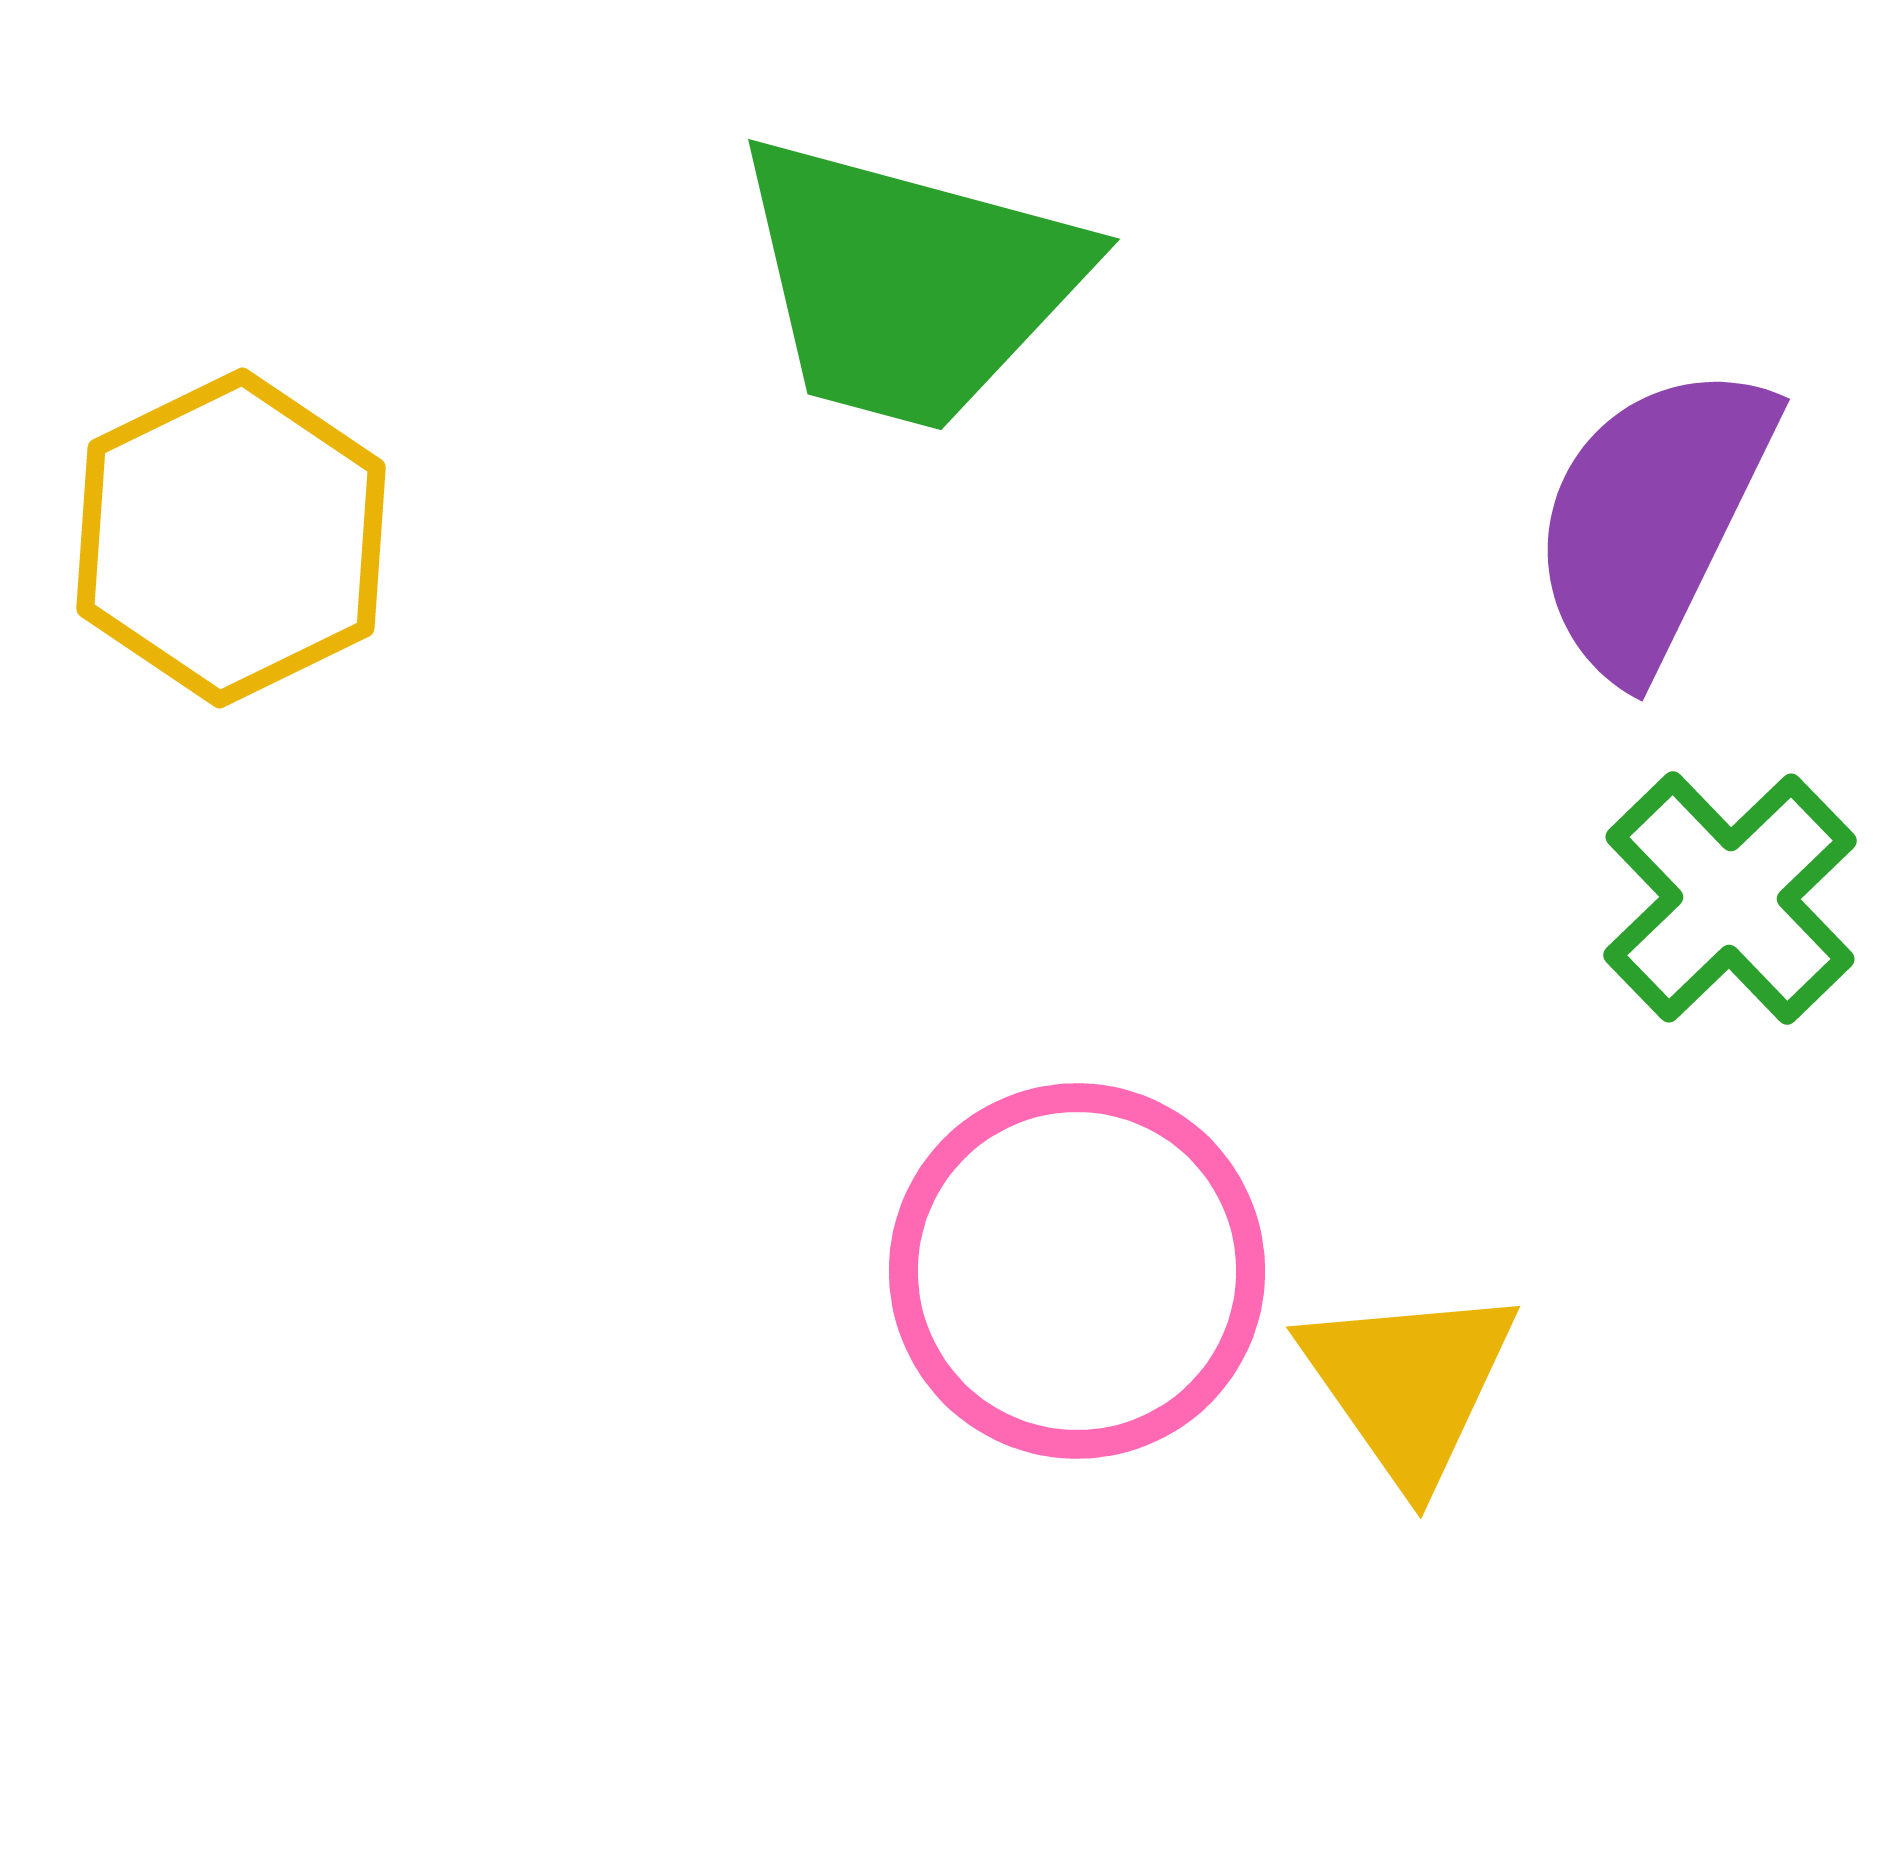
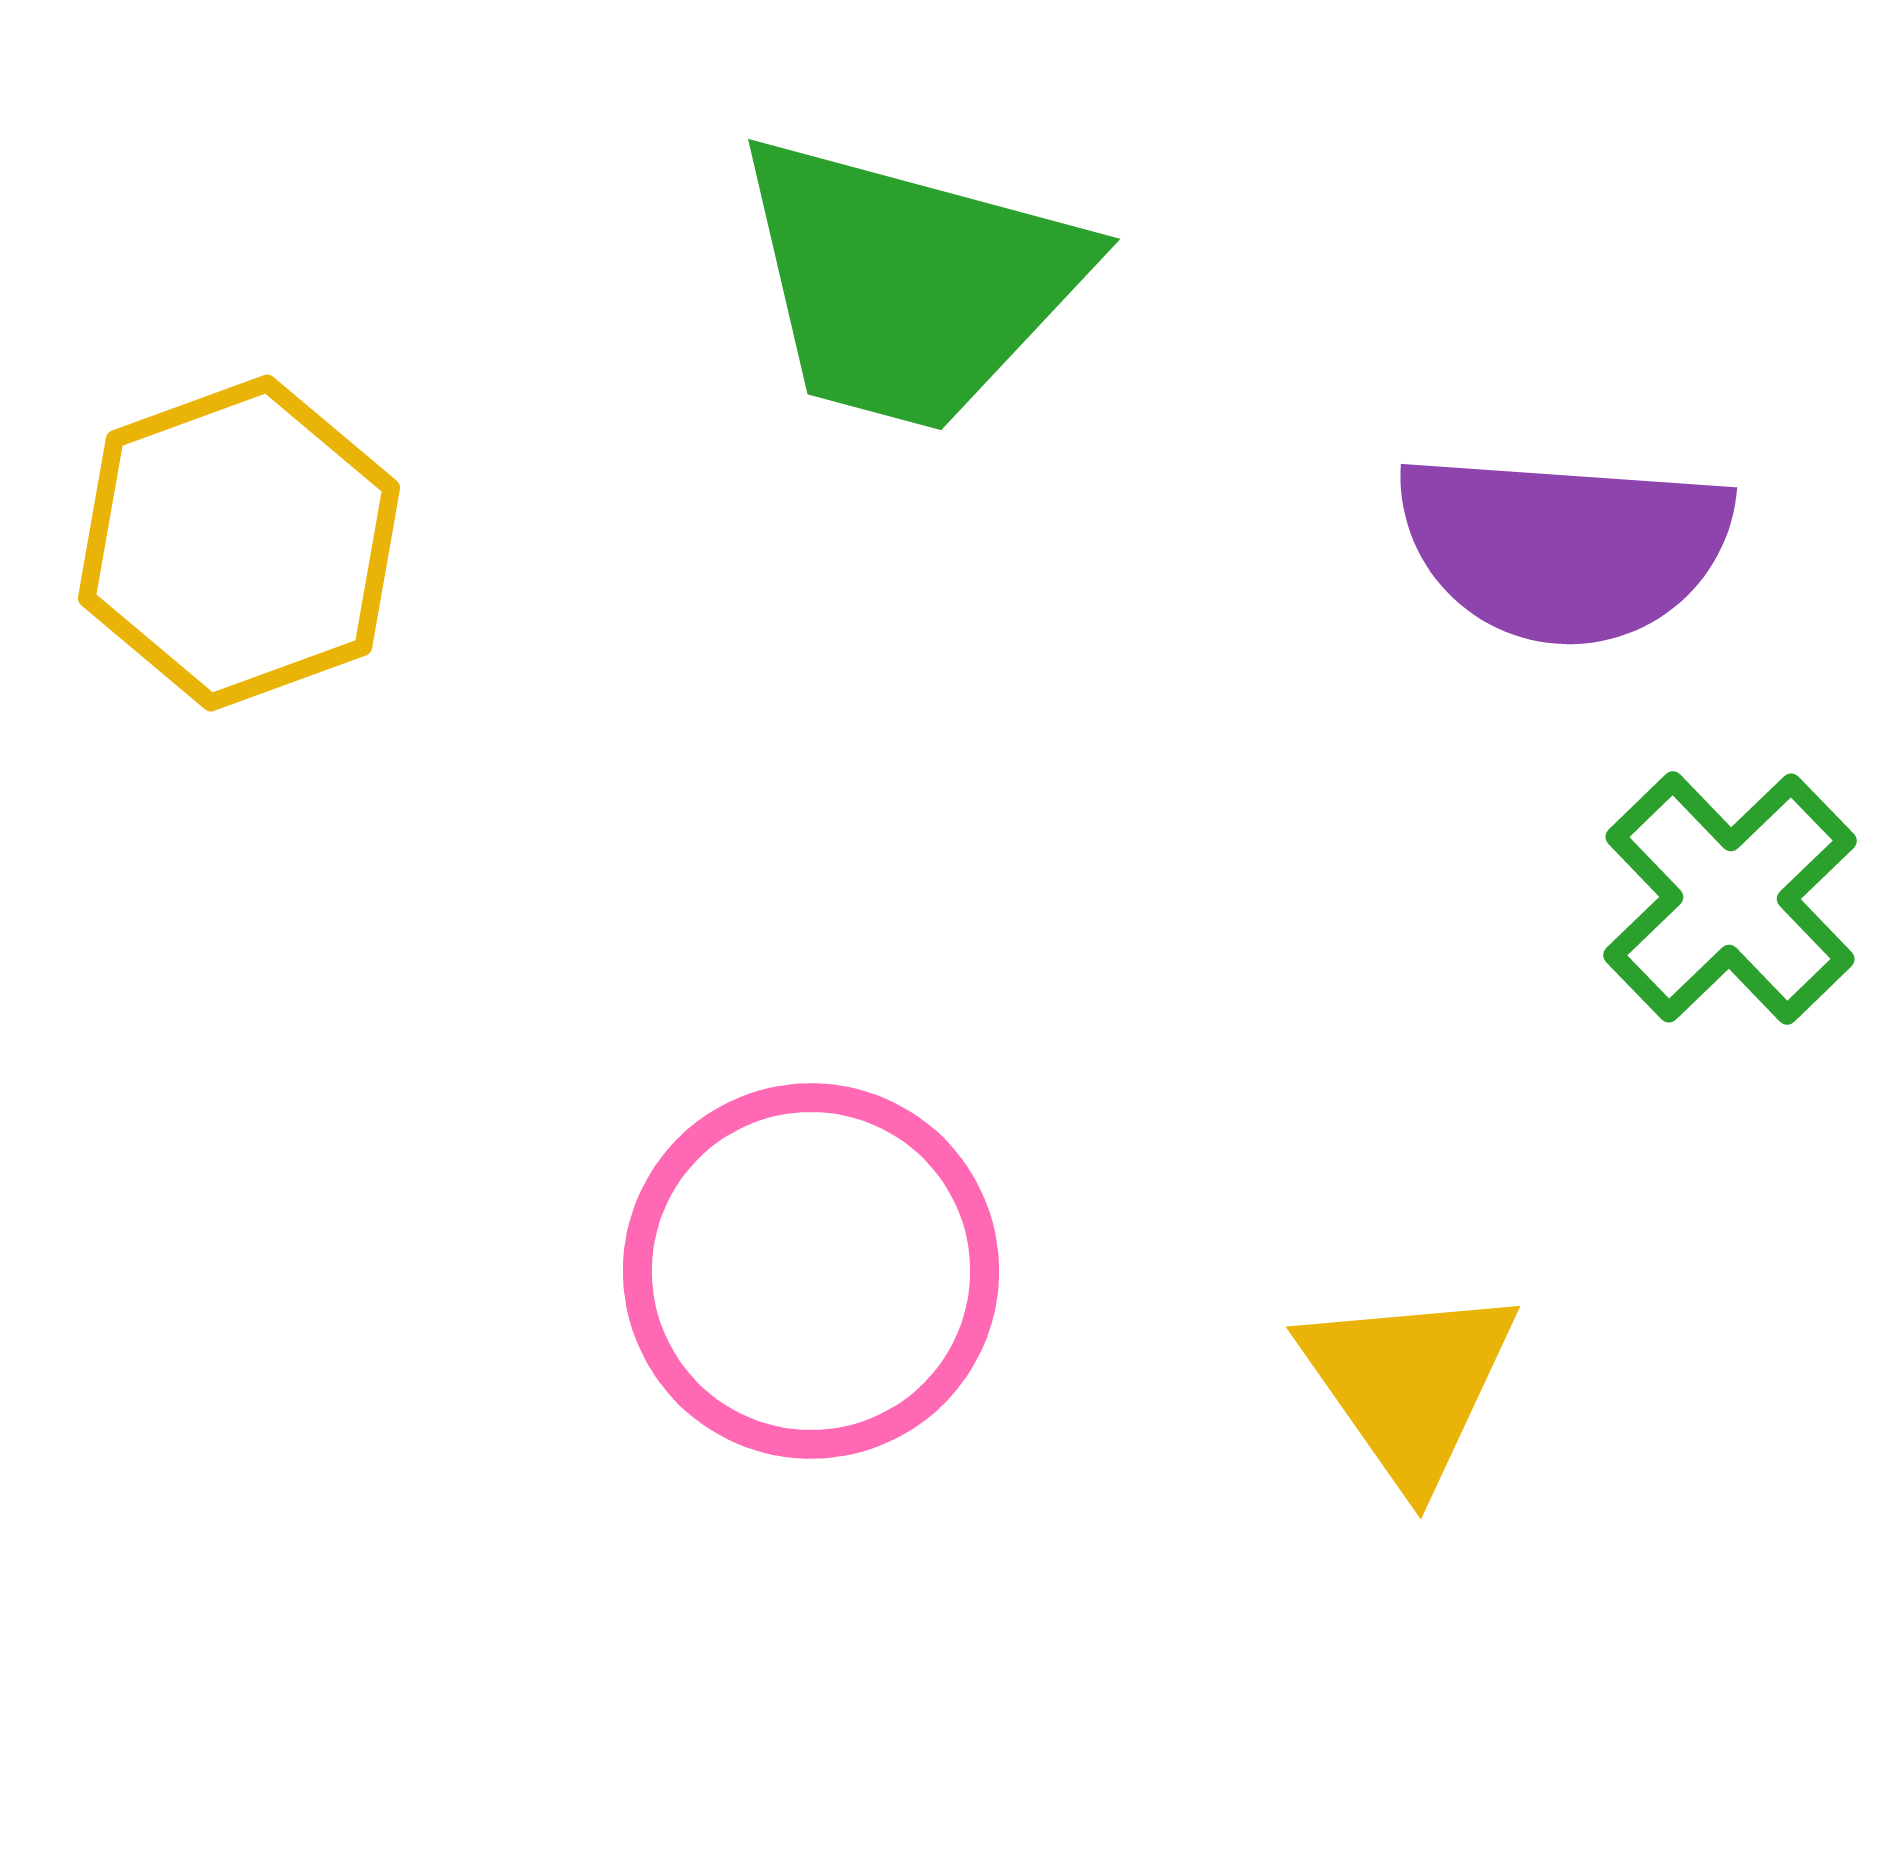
purple semicircle: moved 88 px left, 28 px down; rotated 112 degrees counterclockwise
yellow hexagon: moved 8 px right, 5 px down; rotated 6 degrees clockwise
pink circle: moved 266 px left
